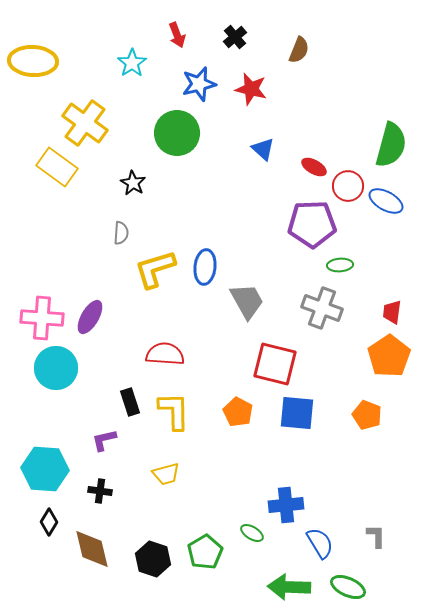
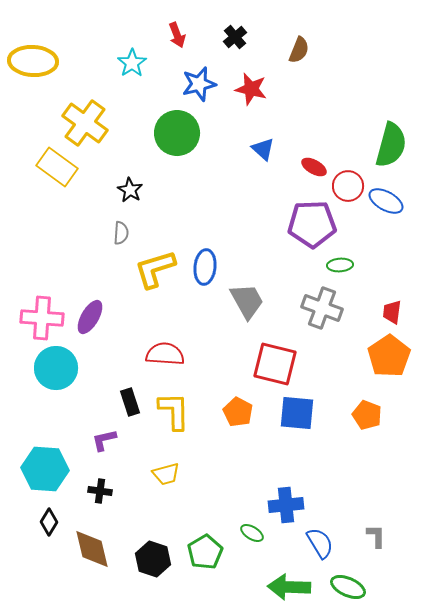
black star at (133, 183): moved 3 px left, 7 px down
